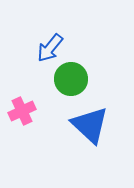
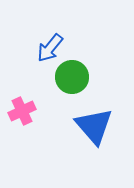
green circle: moved 1 px right, 2 px up
blue triangle: moved 4 px right, 1 px down; rotated 6 degrees clockwise
